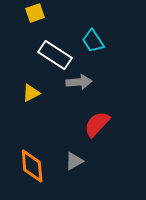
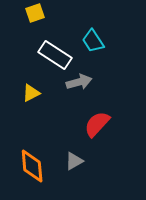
gray arrow: rotated 10 degrees counterclockwise
